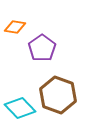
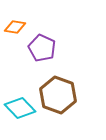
purple pentagon: rotated 12 degrees counterclockwise
